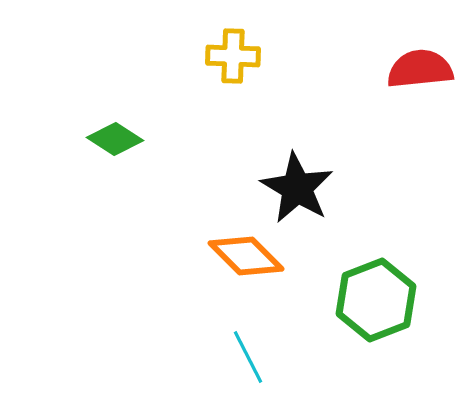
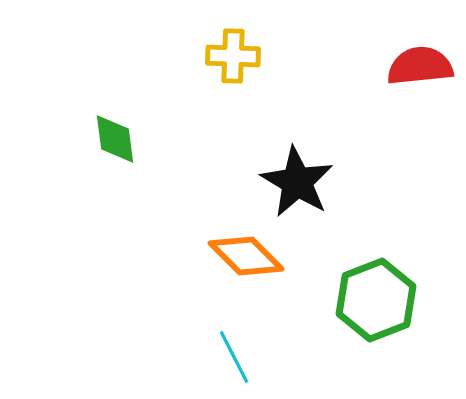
red semicircle: moved 3 px up
green diamond: rotated 50 degrees clockwise
black star: moved 6 px up
cyan line: moved 14 px left
